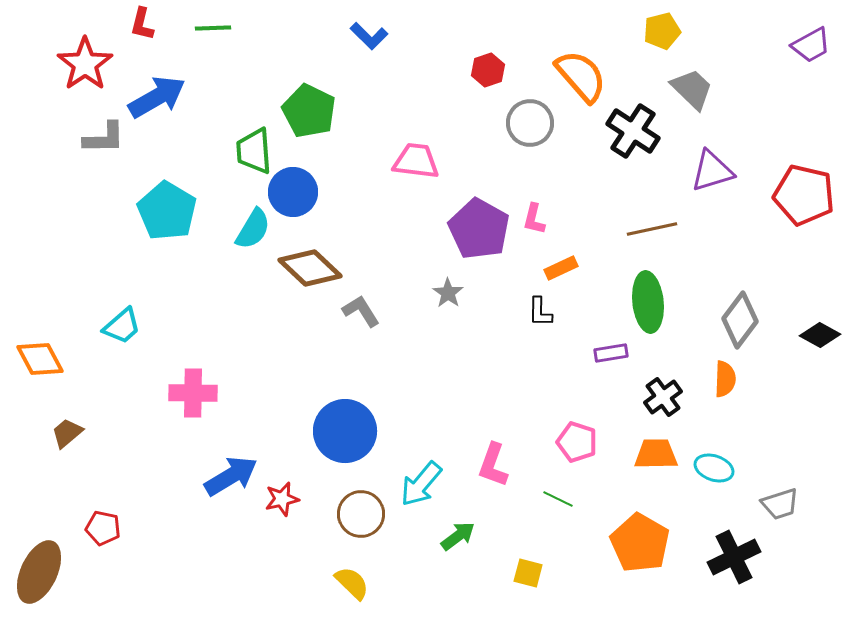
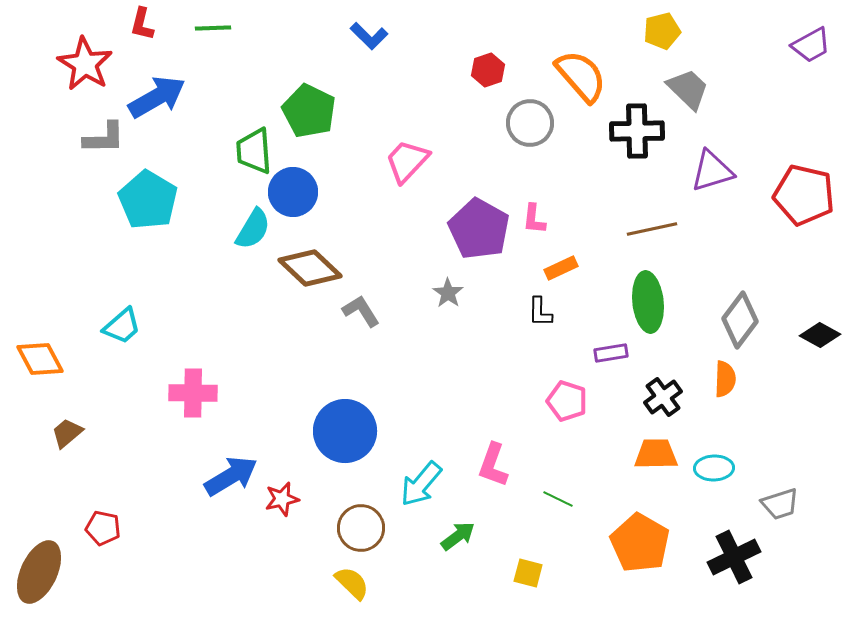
red star at (85, 64): rotated 6 degrees counterclockwise
gray trapezoid at (692, 89): moved 4 px left
black cross at (633, 131): moved 4 px right; rotated 34 degrees counterclockwise
pink trapezoid at (416, 161): moved 9 px left; rotated 54 degrees counterclockwise
cyan pentagon at (167, 211): moved 19 px left, 11 px up
pink L-shape at (534, 219): rotated 8 degrees counterclockwise
pink pentagon at (577, 442): moved 10 px left, 41 px up
cyan ellipse at (714, 468): rotated 21 degrees counterclockwise
brown circle at (361, 514): moved 14 px down
